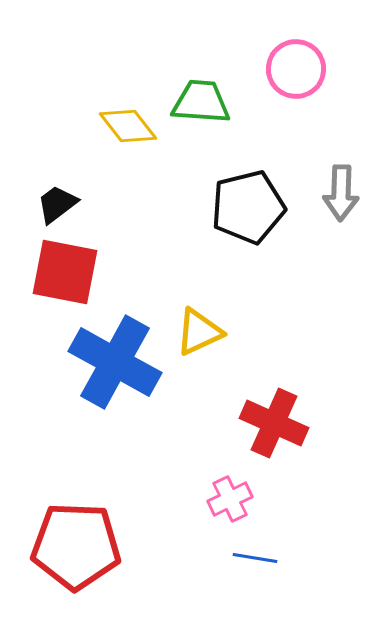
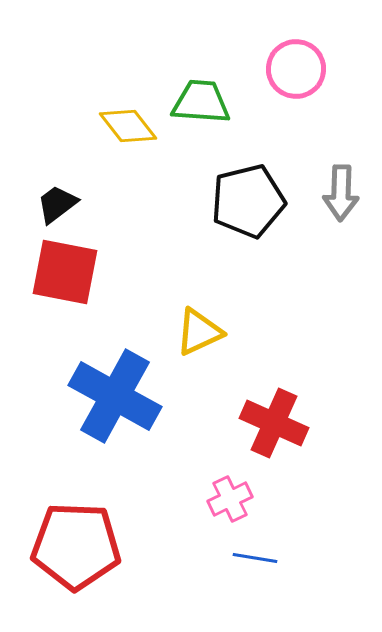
black pentagon: moved 6 px up
blue cross: moved 34 px down
